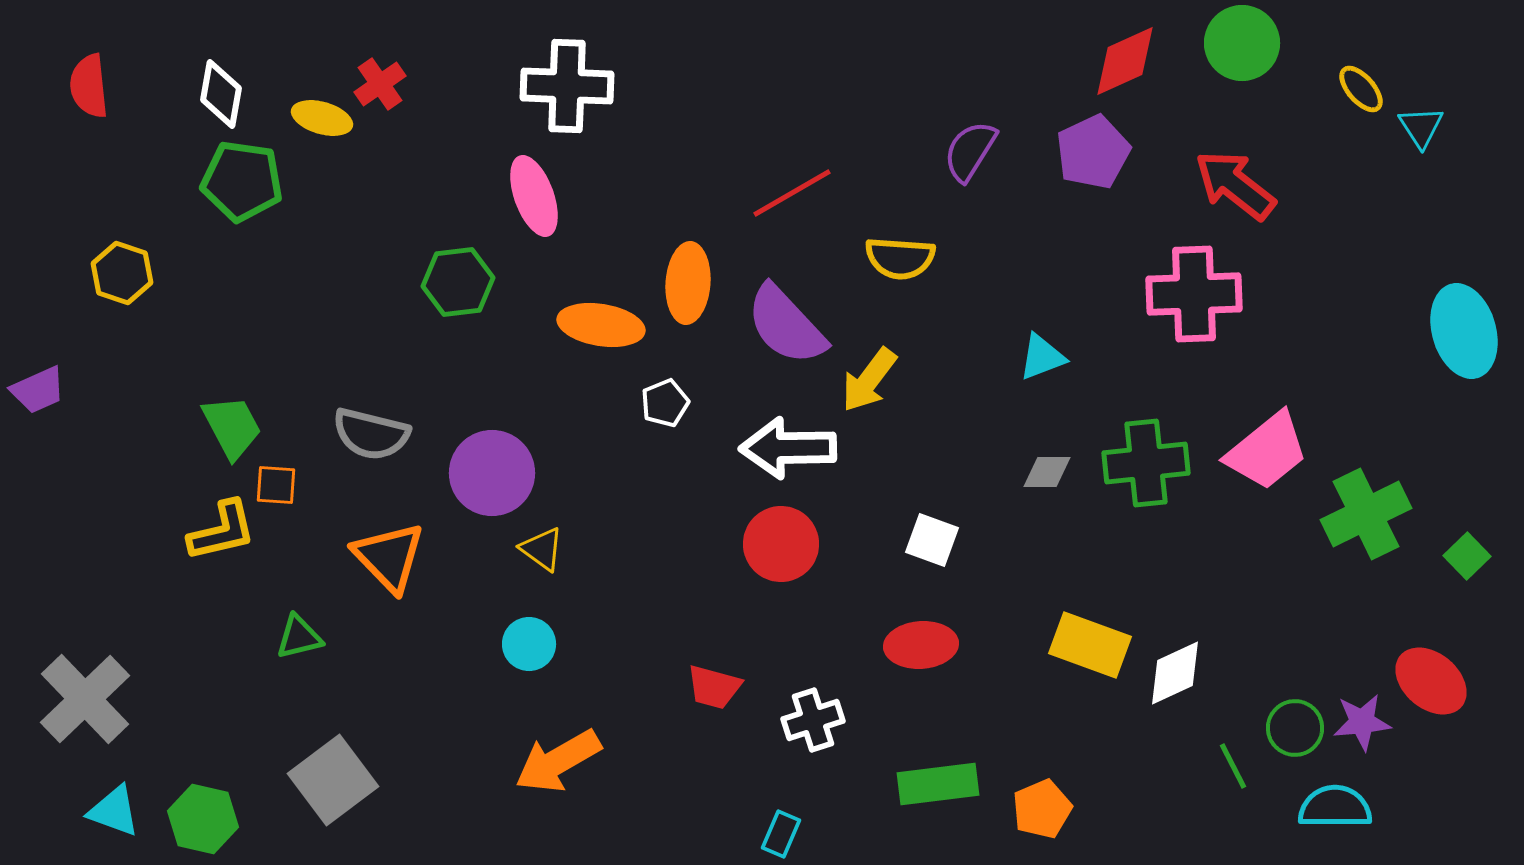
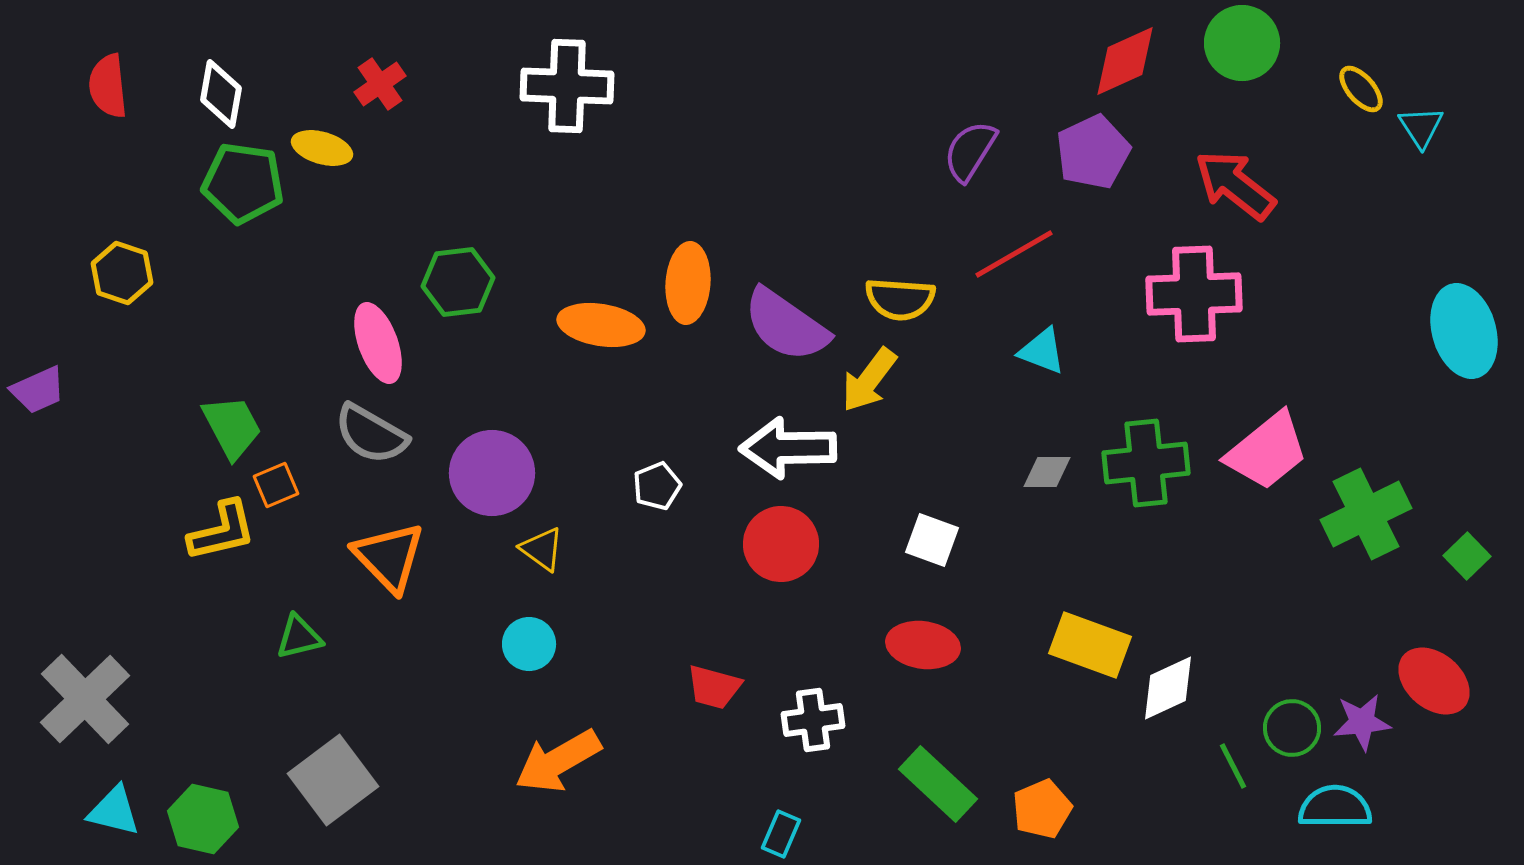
red semicircle at (89, 86): moved 19 px right
yellow ellipse at (322, 118): moved 30 px down
green pentagon at (242, 181): moved 1 px right, 2 px down
red line at (792, 193): moved 222 px right, 61 px down
pink ellipse at (534, 196): moved 156 px left, 147 px down
yellow semicircle at (900, 258): moved 41 px down
purple semicircle at (786, 325): rotated 12 degrees counterclockwise
cyan triangle at (1042, 357): moved 6 px up; rotated 42 degrees clockwise
white pentagon at (665, 403): moved 8 px left, 83 px down
gray semicircle at (371, 434): rotated 16 degrees clockwise
orange square at (276, 485): rotated 27 degrees counterclockwise
red ellipse at (921, 645): moved 2 px right; rotated 12 degrees clockwise
white diamond at (1175, 673): moved 7 px left, 15 px down
red ellipse at (1431, 681): moved 3 px right
white cross at (813, 720): rotated 10 degrees clockwise
green circle at (1295, 728): moved 3 px left
green rectangle at (938, 784): rotated 50 degrees clockwise
cyan triangle at (114, 811): rotated 6 degrees counterclockwise
